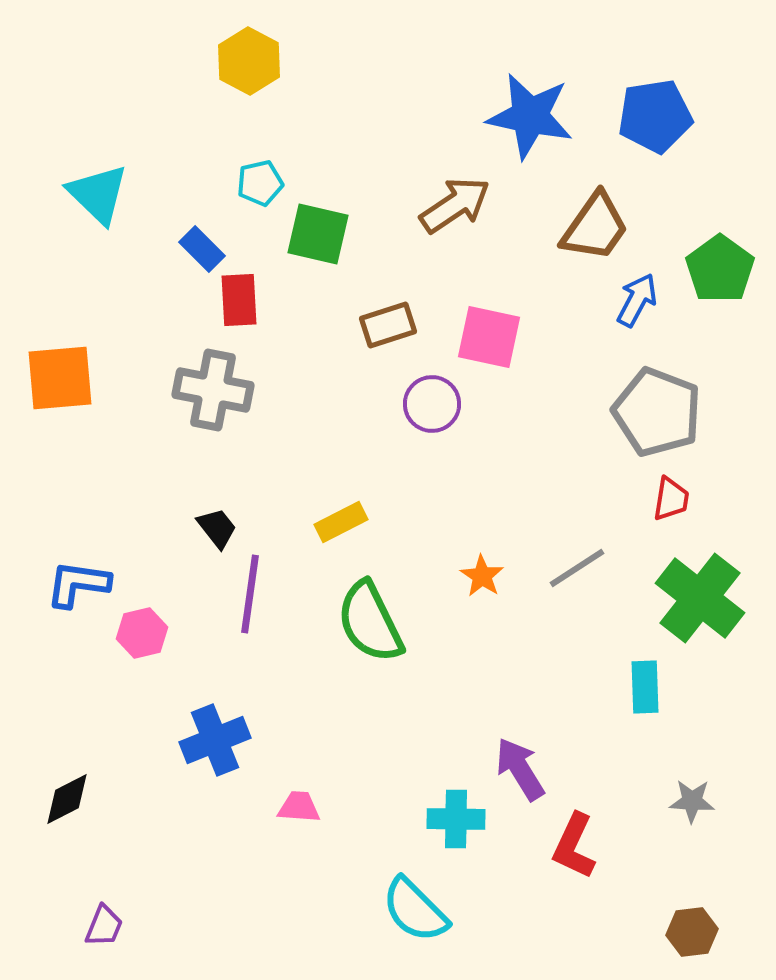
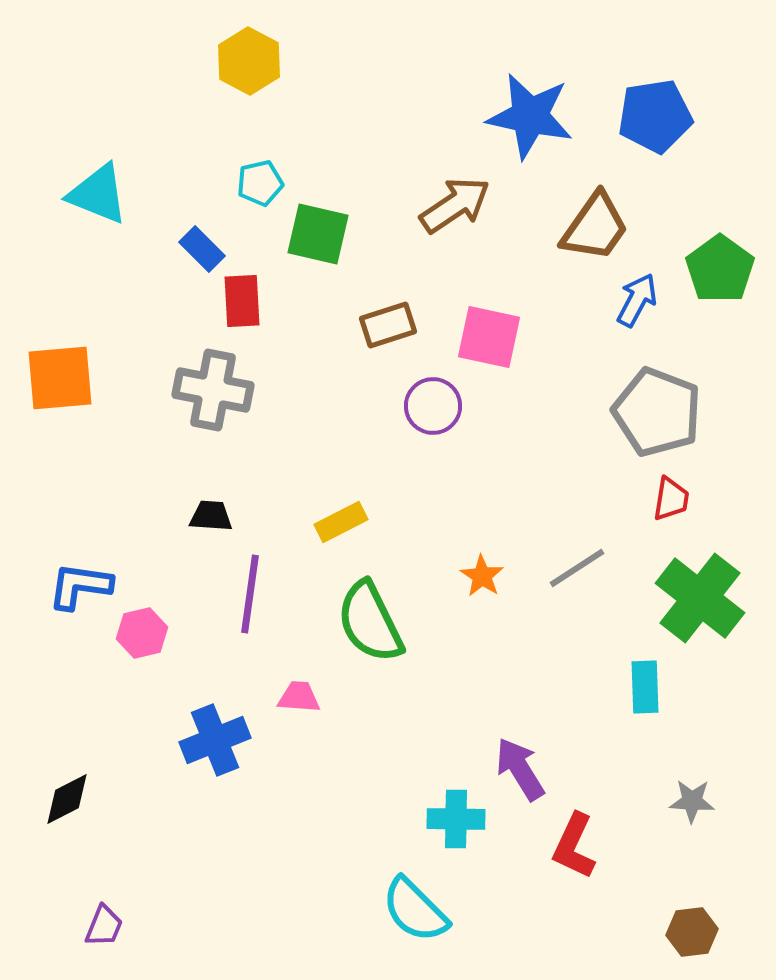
cyan triangle: rotated 22 degrees counterclockwise
red rectangle: moved 3 px right, 1 px down
purple circle: moved 1 px right, 2 px down
black trapezoid: moved 6 px left, 12 px up; rotated 48 degrees counterclockwise
blue L-shape: moved 2 px right, 2 px down
pink trapezoid: moved 110 px up
